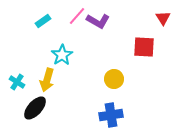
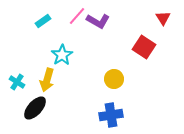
red square: rotated 30 degrees clockwise
